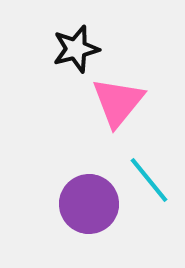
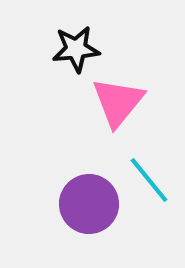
black star: rotated 9 degrees clockwise
